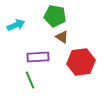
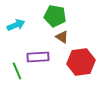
green line: moved 13 px left, 9 px up
